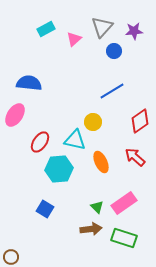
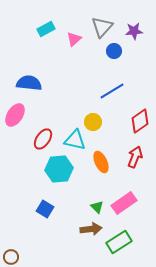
red ellipse: moved 3 px right, 3 px up
red arrow: rotated 70 degrees clockwise
green rectangle: moved 5 px left, 4 px down; rotated 50 degrees counterclockwise
